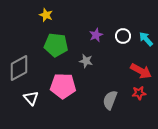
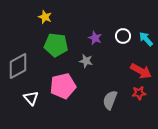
yellow star: moved 1 px left, 2 px down
purple star: moved 1 px left, 3 px down; rotated 24 degrees counterclockwise
gray diamond: moved 1 px left, 2 px up
pink pentagon: rotated 15 degrees counterclockwise
